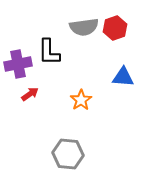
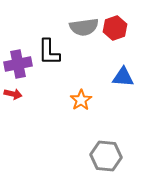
red arrow: moved 17 px left; rotated 48 degrees clockwise
gray hexagon: moved 38 px right, 2 px down
